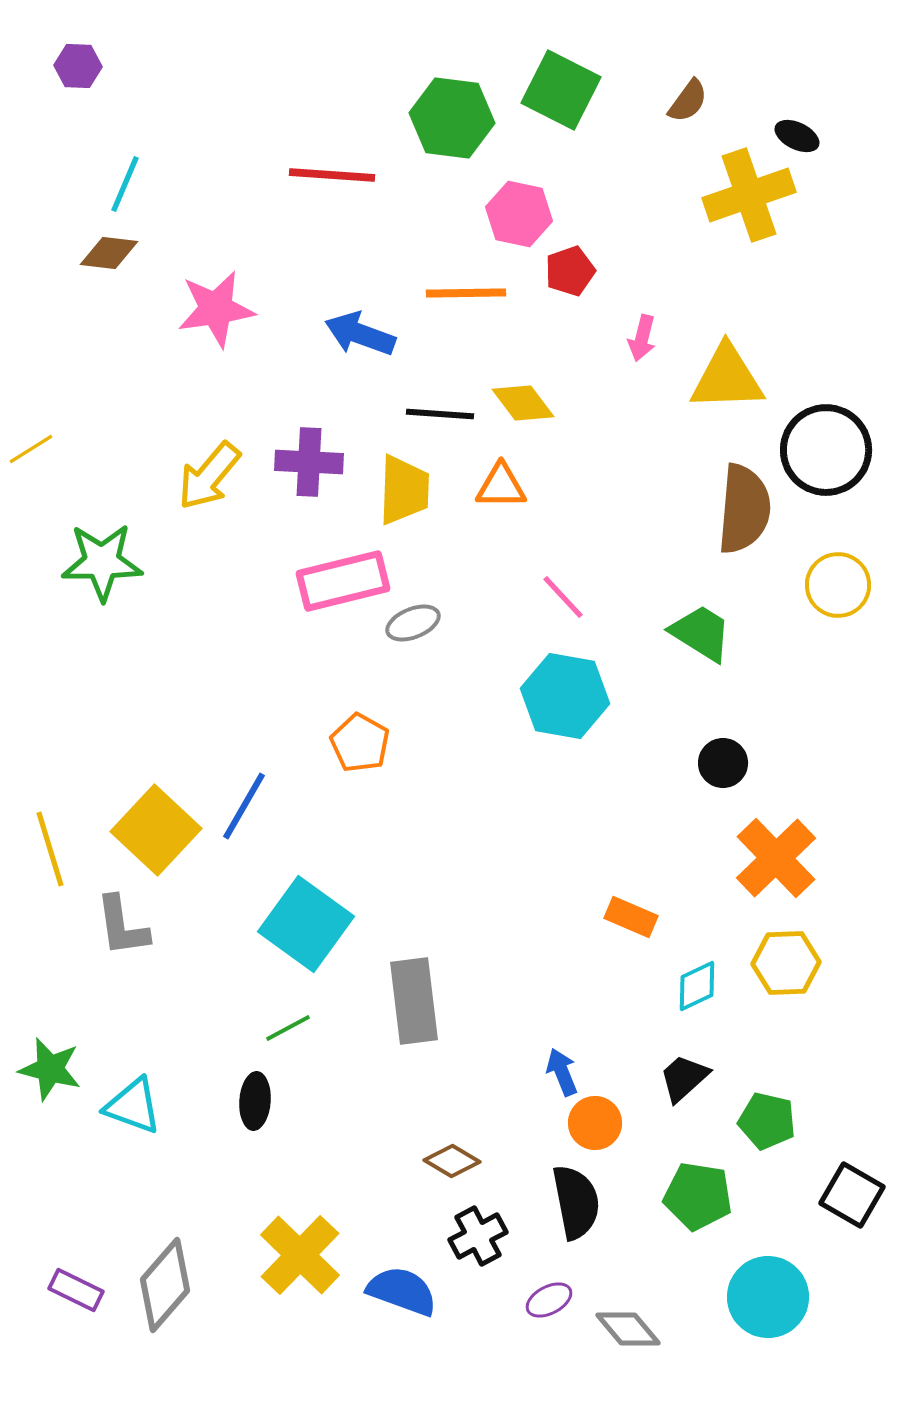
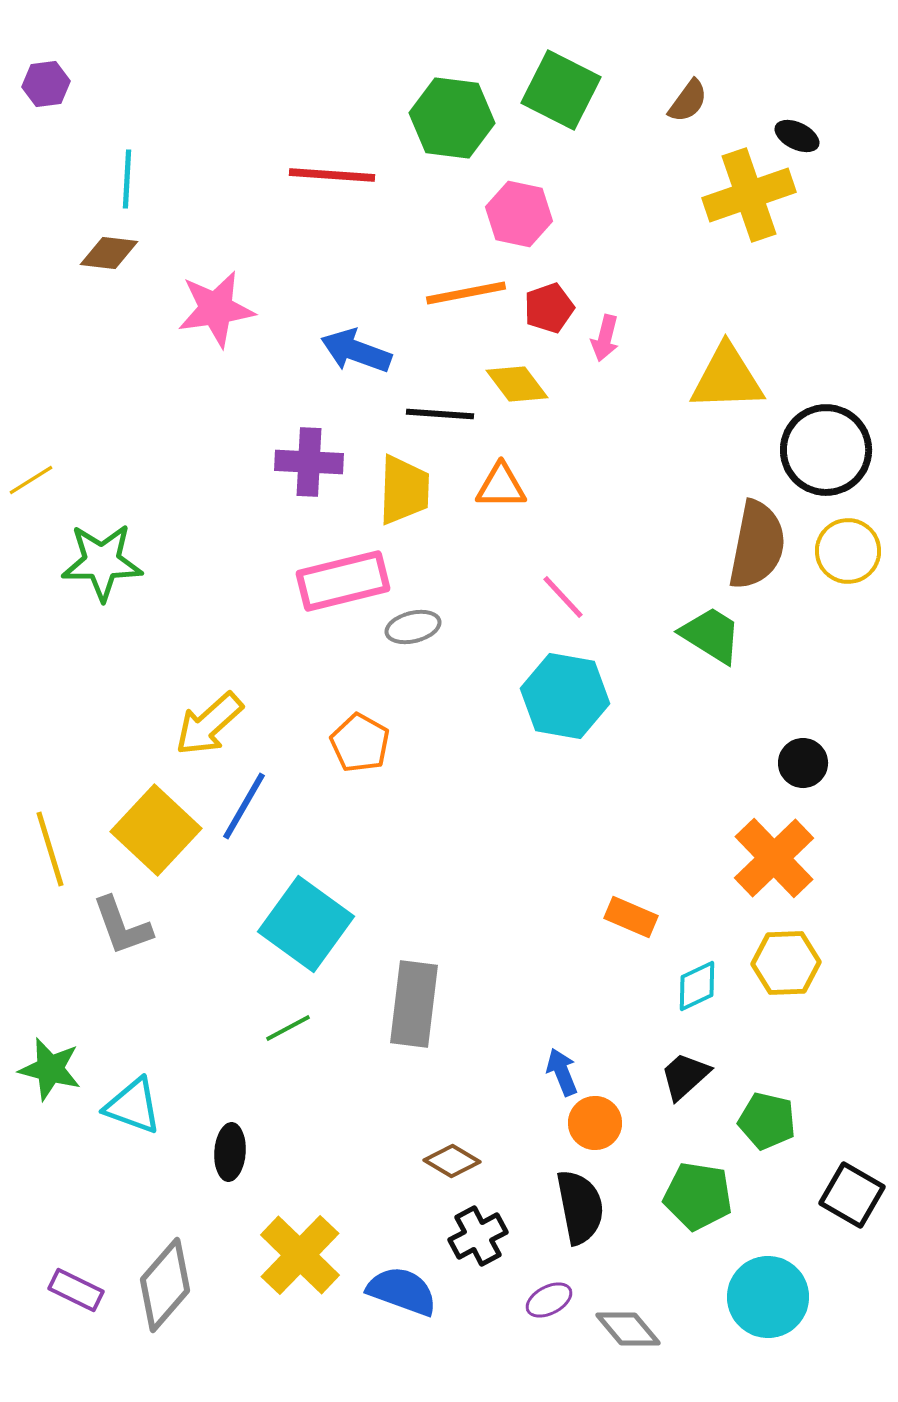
purple hexagon at (78, 66): moved 32 px left, 18 px down; rotated 9 degrees counterclockwise
cyan line at (125, 184): moved 2 px right, 5 px up; rotated 20 degrees counterclockwise
red pentagon at (570, 271): moved 21 px left, 37 px down
orange line at (466, 293): rotated 10 degrees counterclockwise
blue arrow at (360, 334): moved 4 px left, 17 px down
pink arrow at (642, 338): moved 37 px left
yellow diamond at (523, 403): moved 6 px left, 19 px up
yellow line at (31, 449): moved 31 px down
yellow arrow at (209, 476): moved 248 px down; rotated 8 degrees clockwise
brown semicircle at (744, 509): moved 13 px right, 36 px down; rotated 6 degrees clockwise
yellow circle at (838, 585): moved 10 px right, 34 px up
gray ellipse at (413, 623): moved 4 px down; rotated 8 degrees clockwise
green trapezoid at (701, 633): moved 10 px right, 2 px down
black circle at (723, 763): moved 80 px right
orange cross at (776, 858): moved 2 px left
gray L-shape at (122, 926): rotated 12 degrees counterclockwise
gray rectangle at (414, 1001): moved 3 px down; rotated 14 degrees clockwise
black trapezoid at (684, 1078): moved 1 px right, 2 px up
black ellipse at (255, 1101): moved 25 px left, 51 px down
black semicircle at (576, 1202): moved 4 px right, 5 px down
